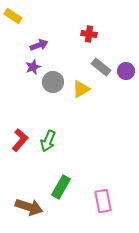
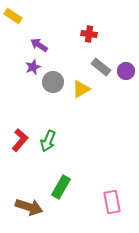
purple arrow: rotated 126 degrees counterclockwise
pink rectangle: moved 9 px right, 1 px down
